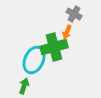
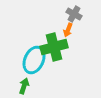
orange arrow: moved 1 px right, 2 px up
